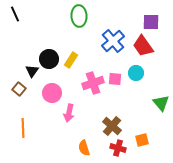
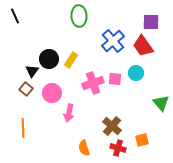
black line: moved 2 px down
brown square: moved 7 px right
